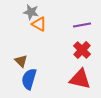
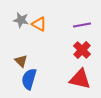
gray star: moved 10 px left, 8 px down
